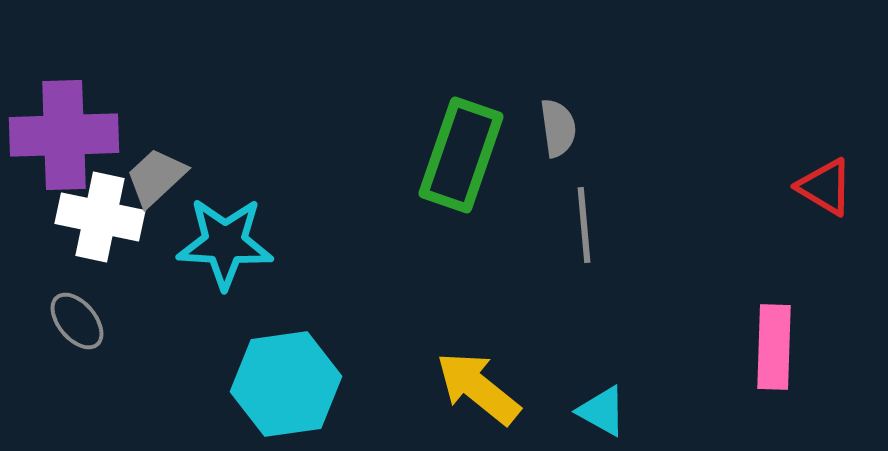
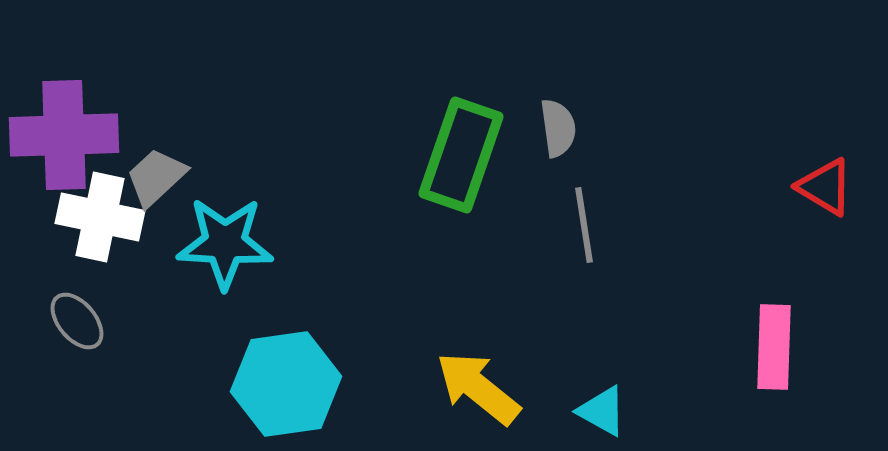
gray line: rotated 4 degrees counterclockwise
